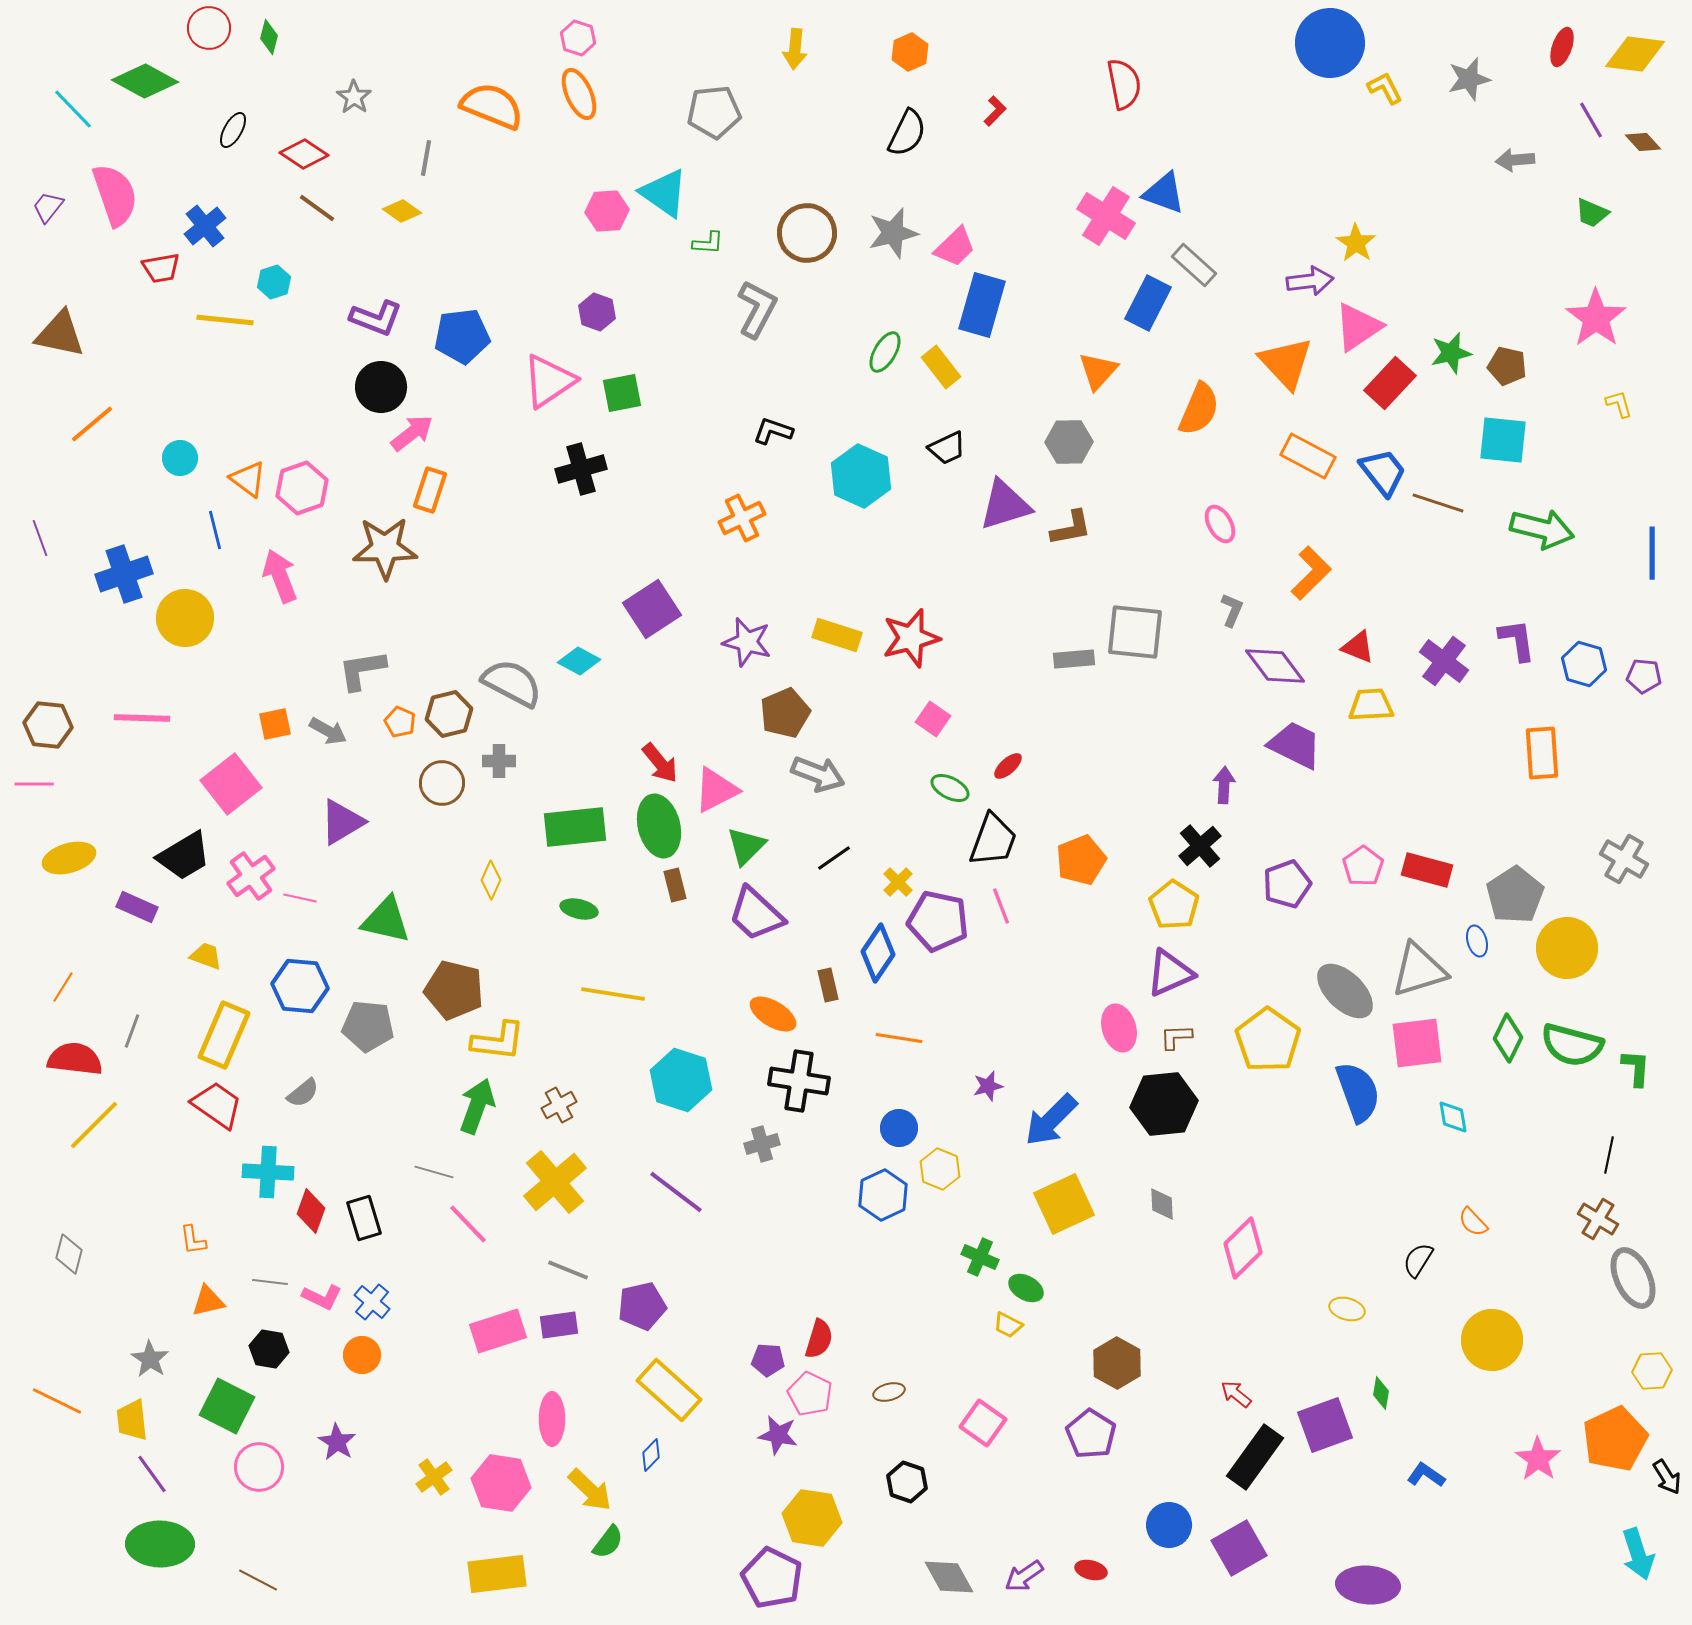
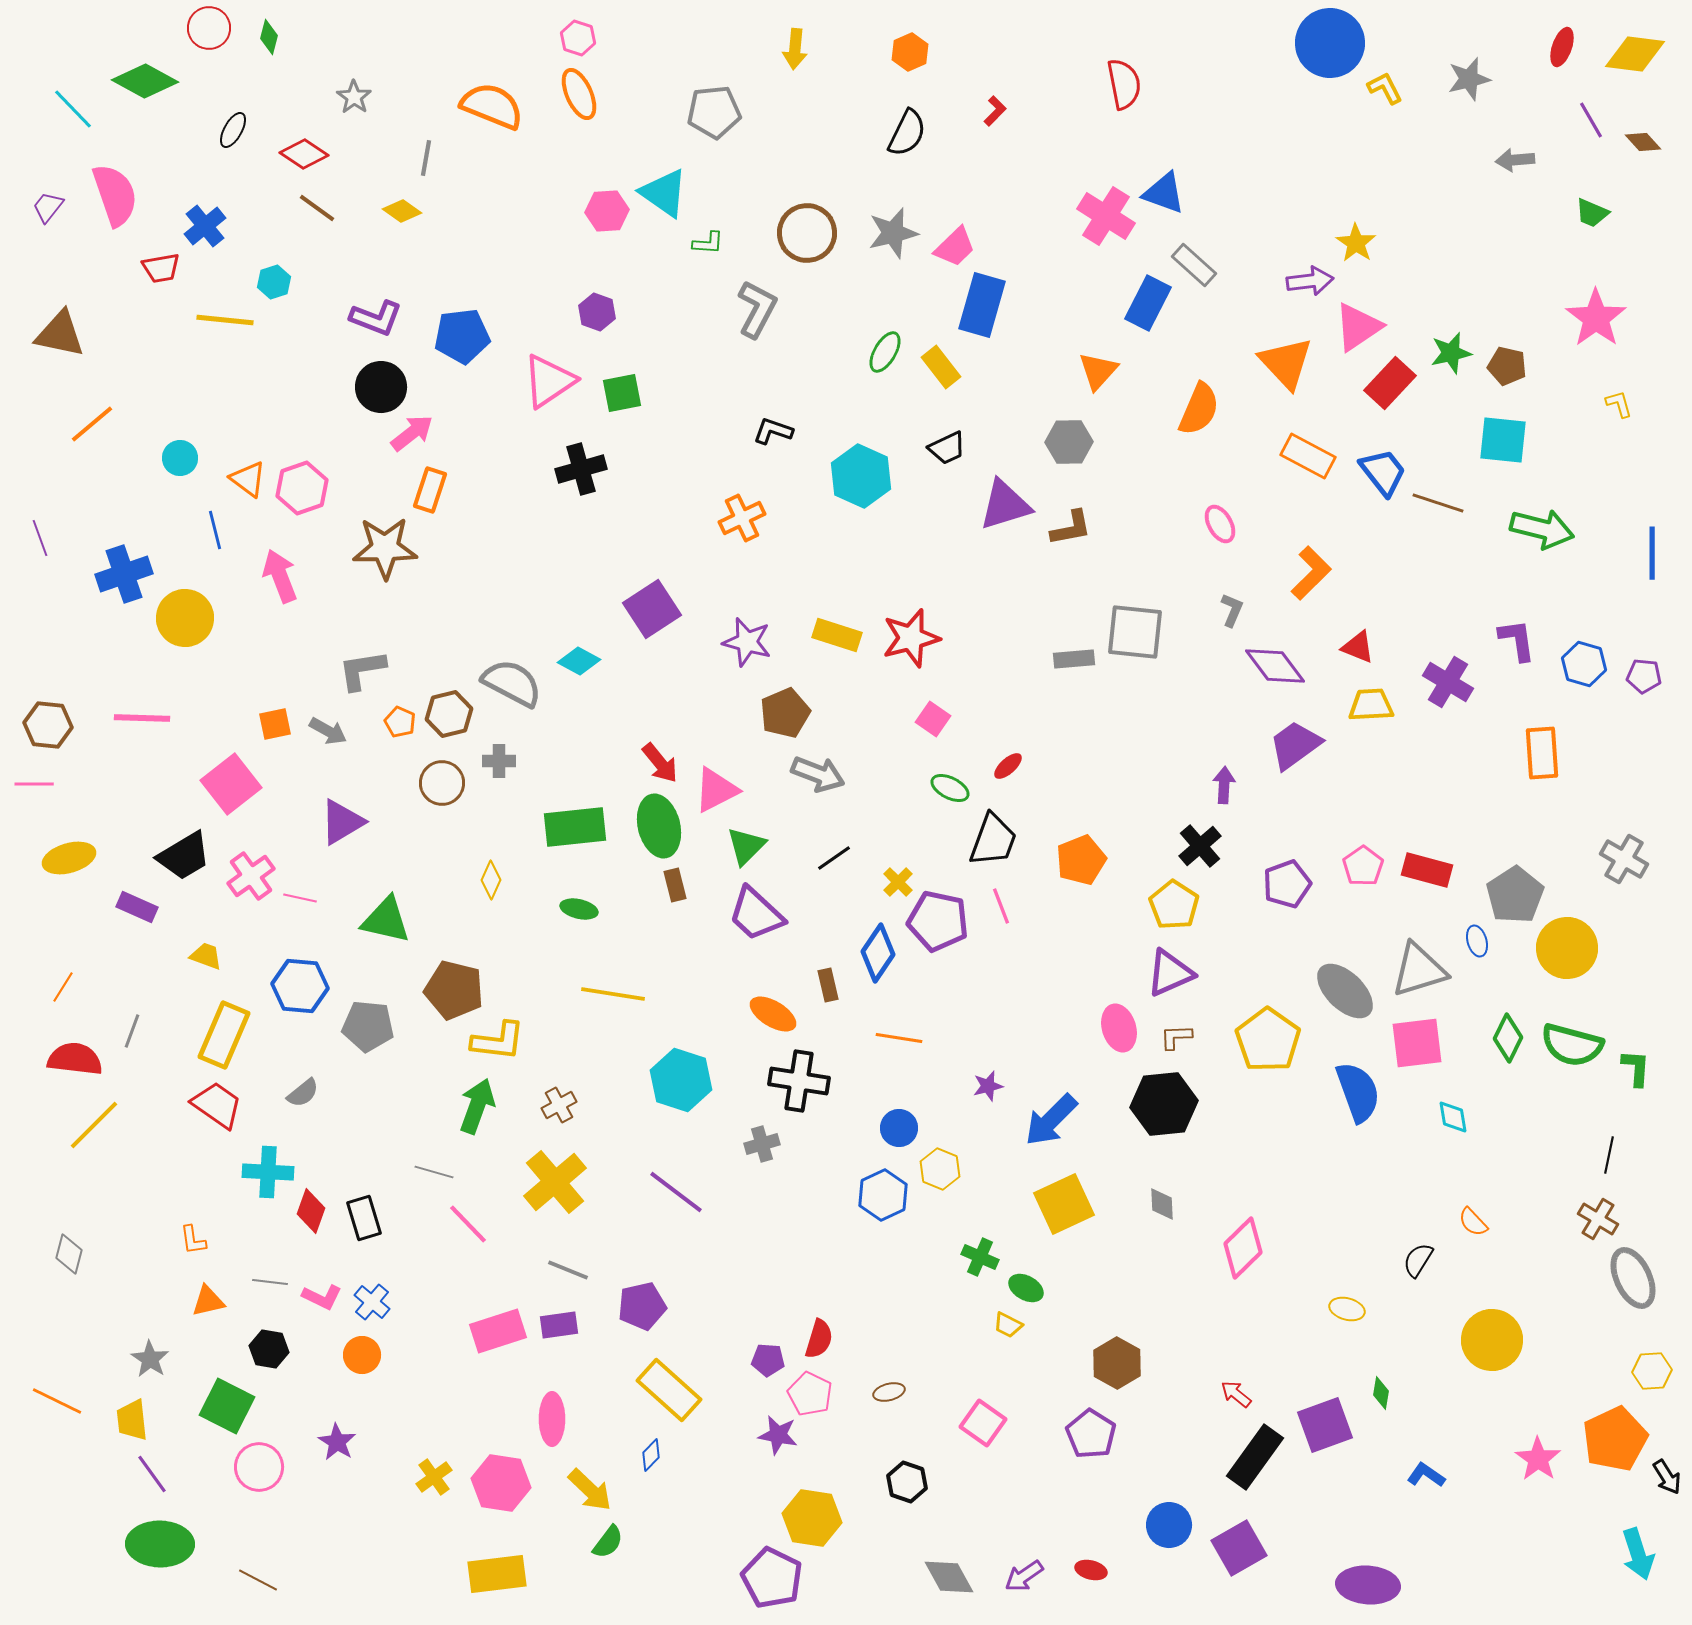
purple cross at (1444, 661): moved 4 px right, 21 px down; rotated 6 degrees counterclockwise
purple trapezoid at (1295, 745): rotated 62 degrees counterclockwise
